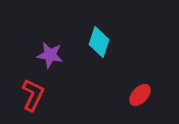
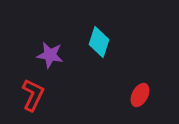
red ellipse: rotated 15 degrees counterclockwise
